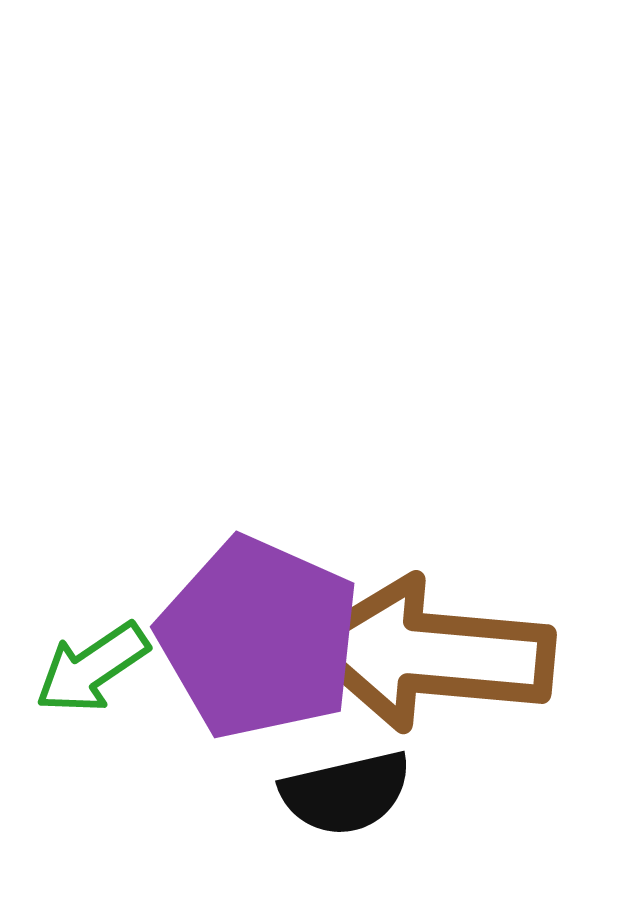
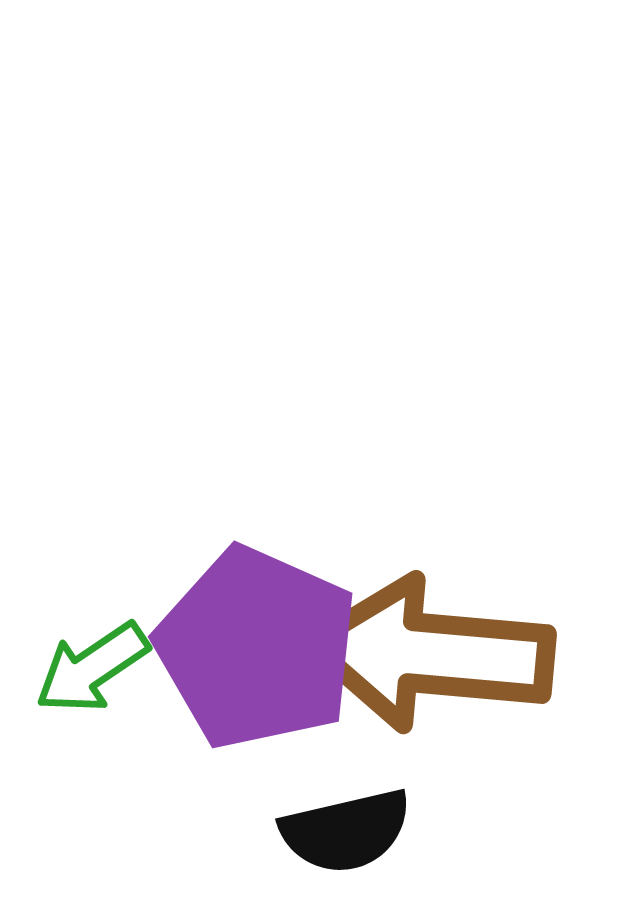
purple pentagon: moved 2 px left, 10 px down
black semicircle: moved 38 px down
